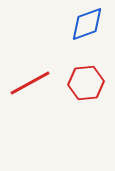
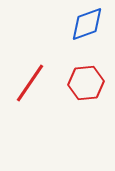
red line: rotated 27 degrees counterclockwise
